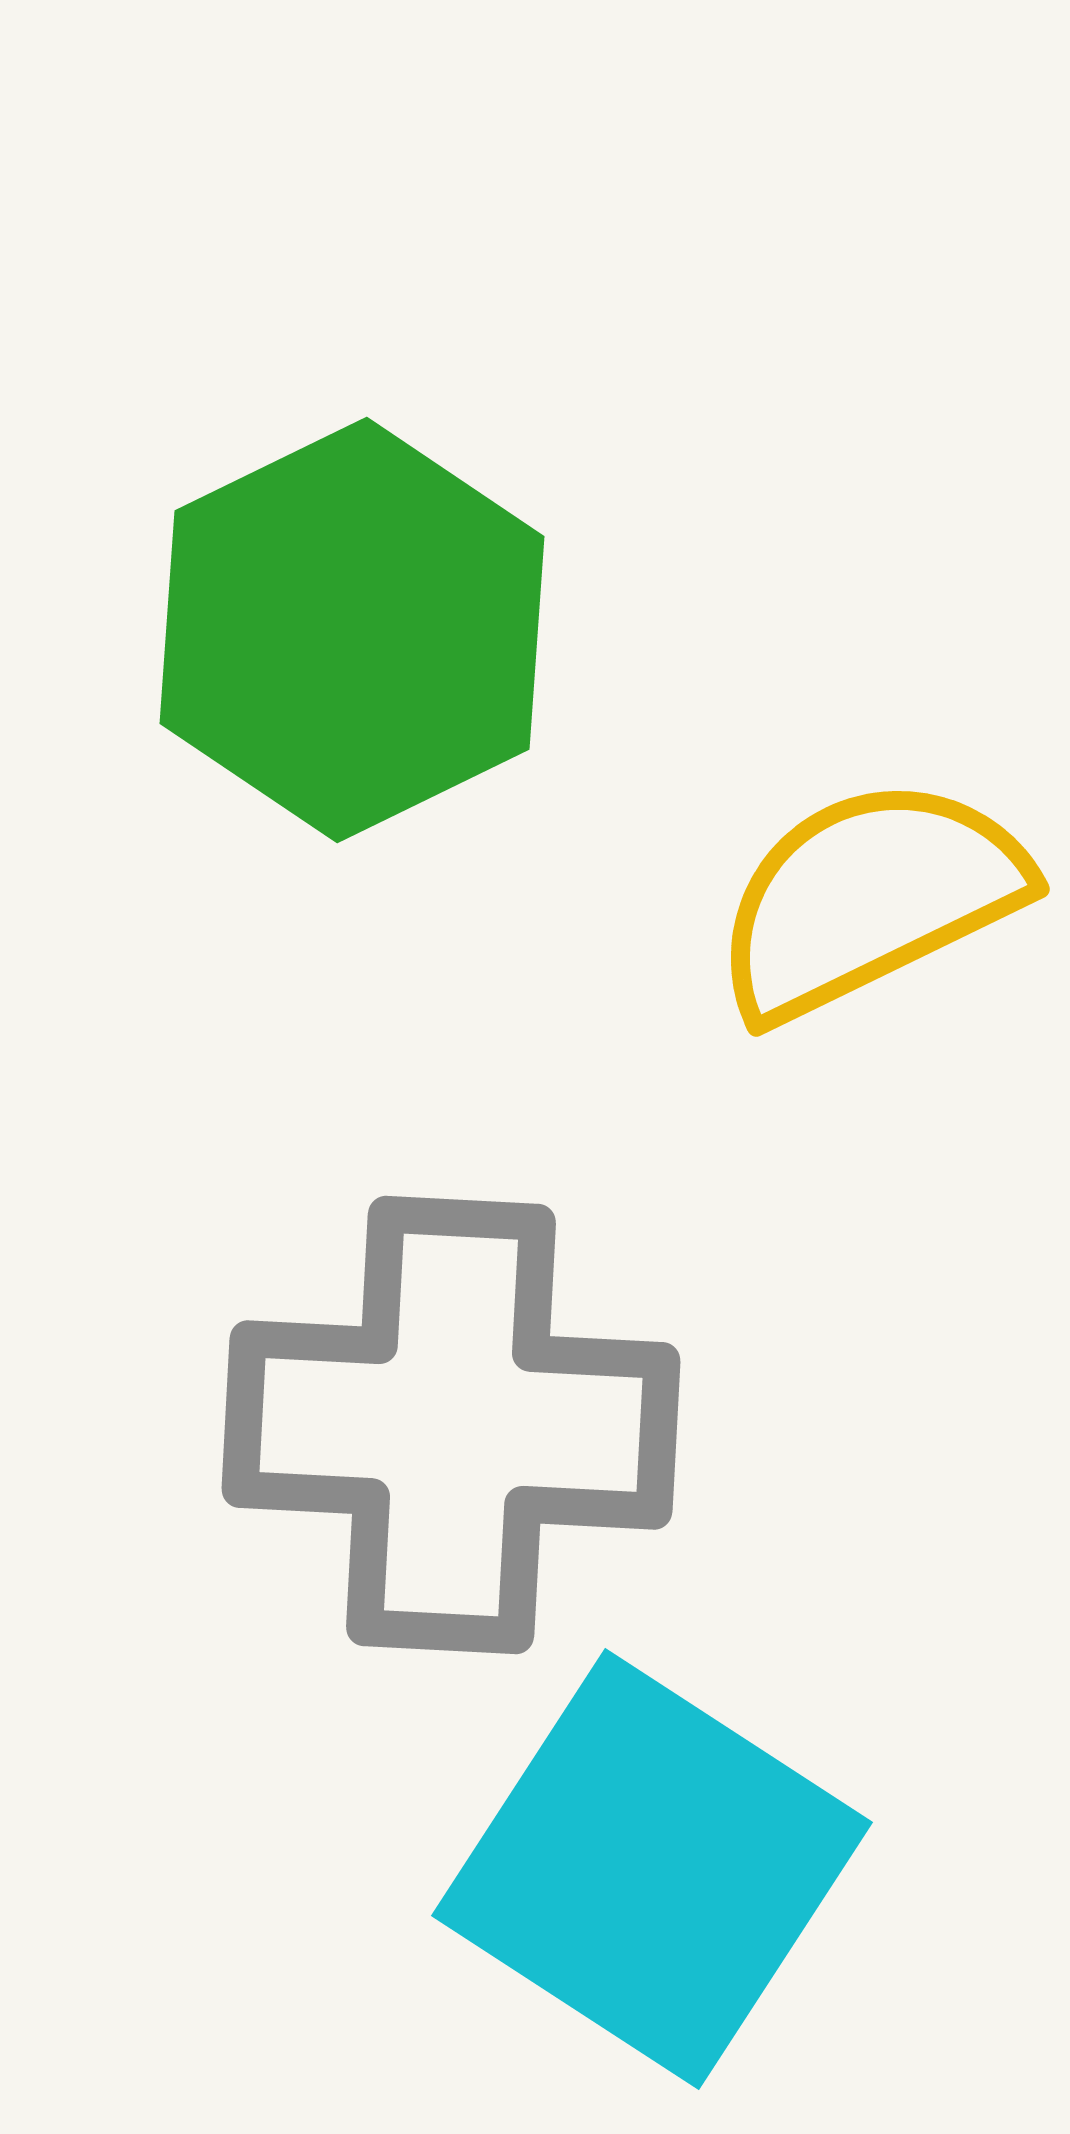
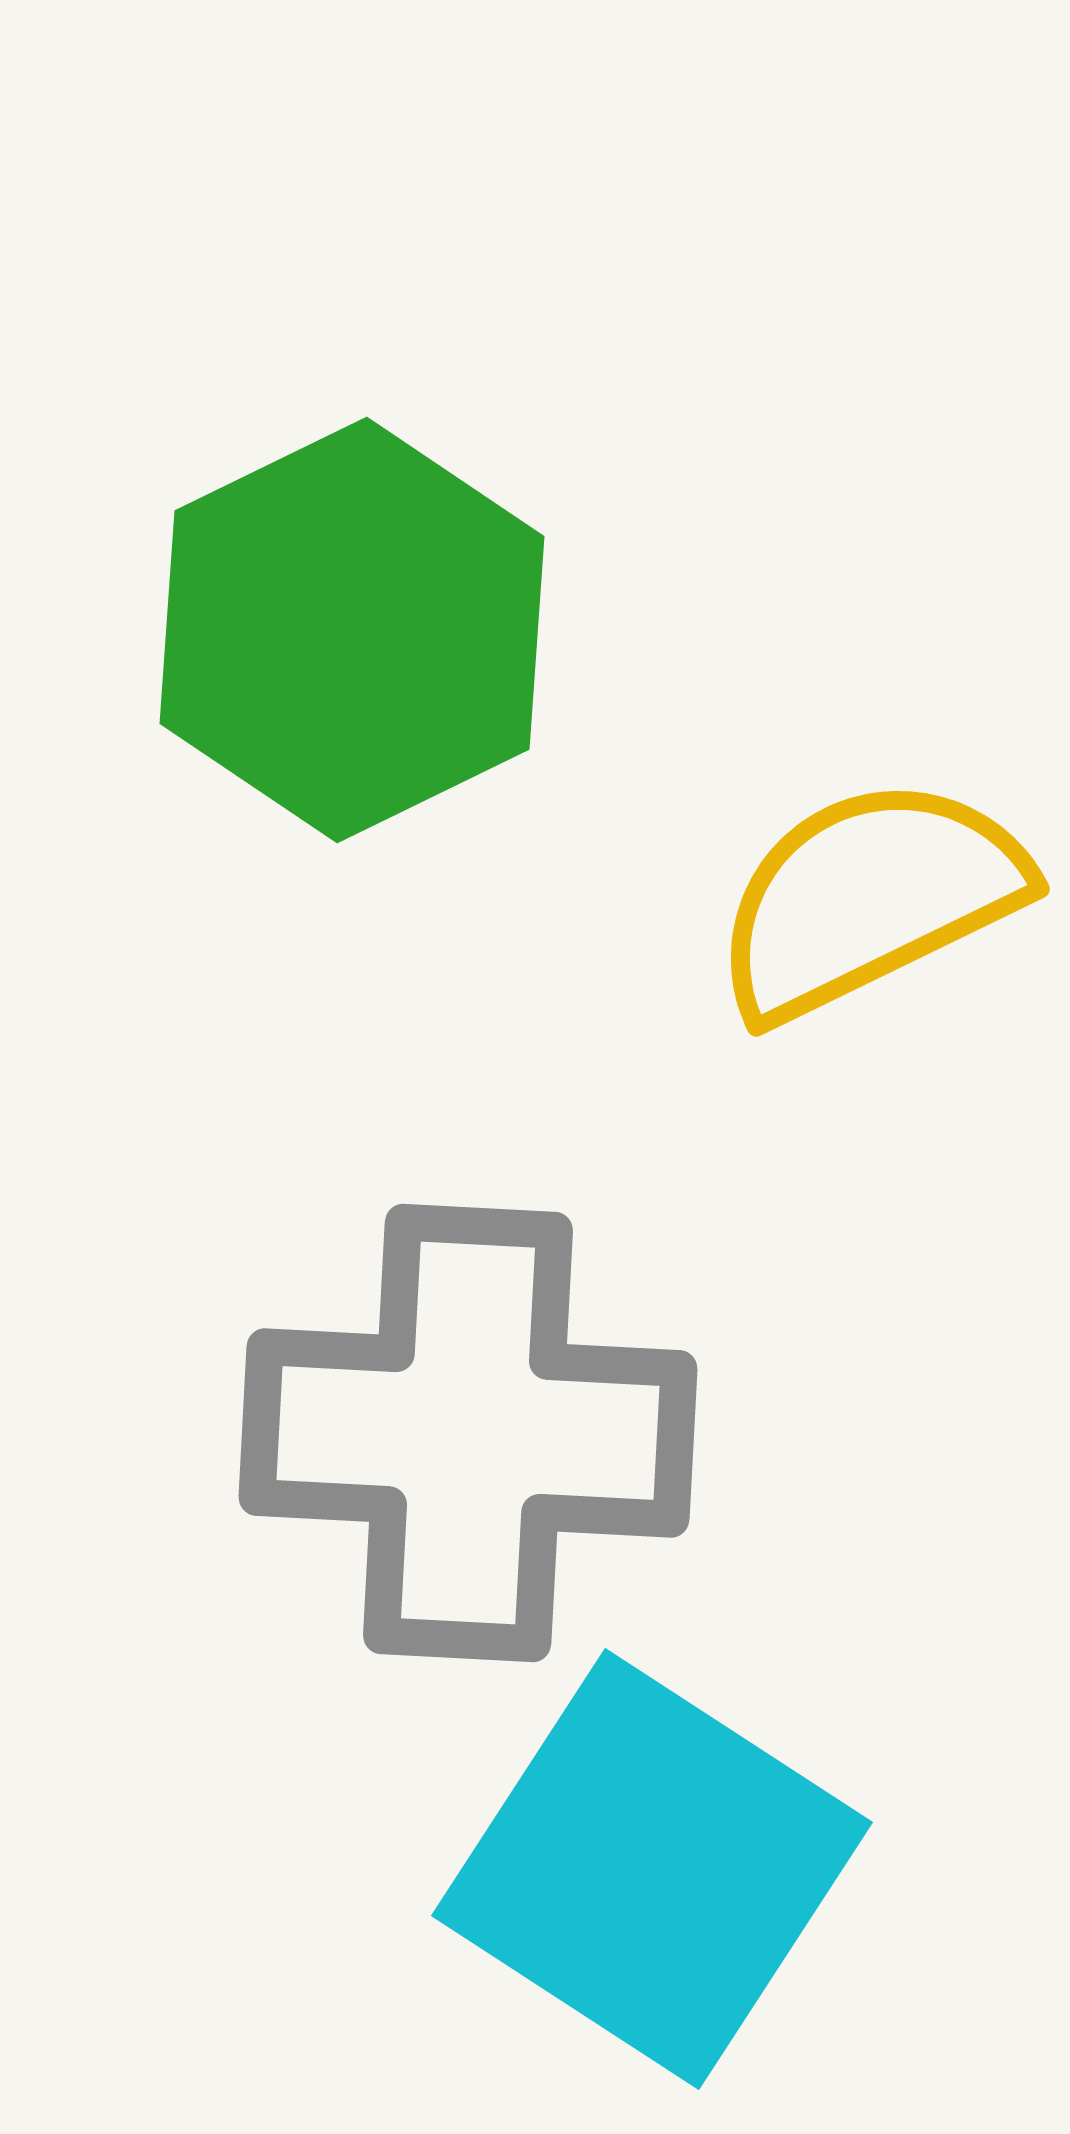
gray cross: moved 17 px right, 8 px down
